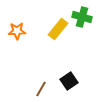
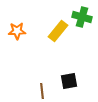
yellow rectangle: moved 2 px down
black square: rotated 24 degrees clockwise
brown line: moved 1 px right, 2 px down; rotated 35 degrees counterclockwise
